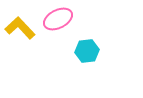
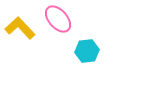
pink ellipse: rotated 76 degrees clockwise
